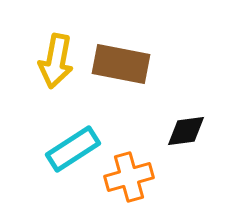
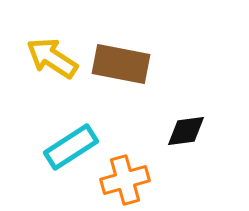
yellow arrow: moved 4 px left, 3 px up; rotated 112 degrees clockwise
cyan rectangle: moved 2 px left, 2 px up
orange cross: moved 4 px left, 3 px down
